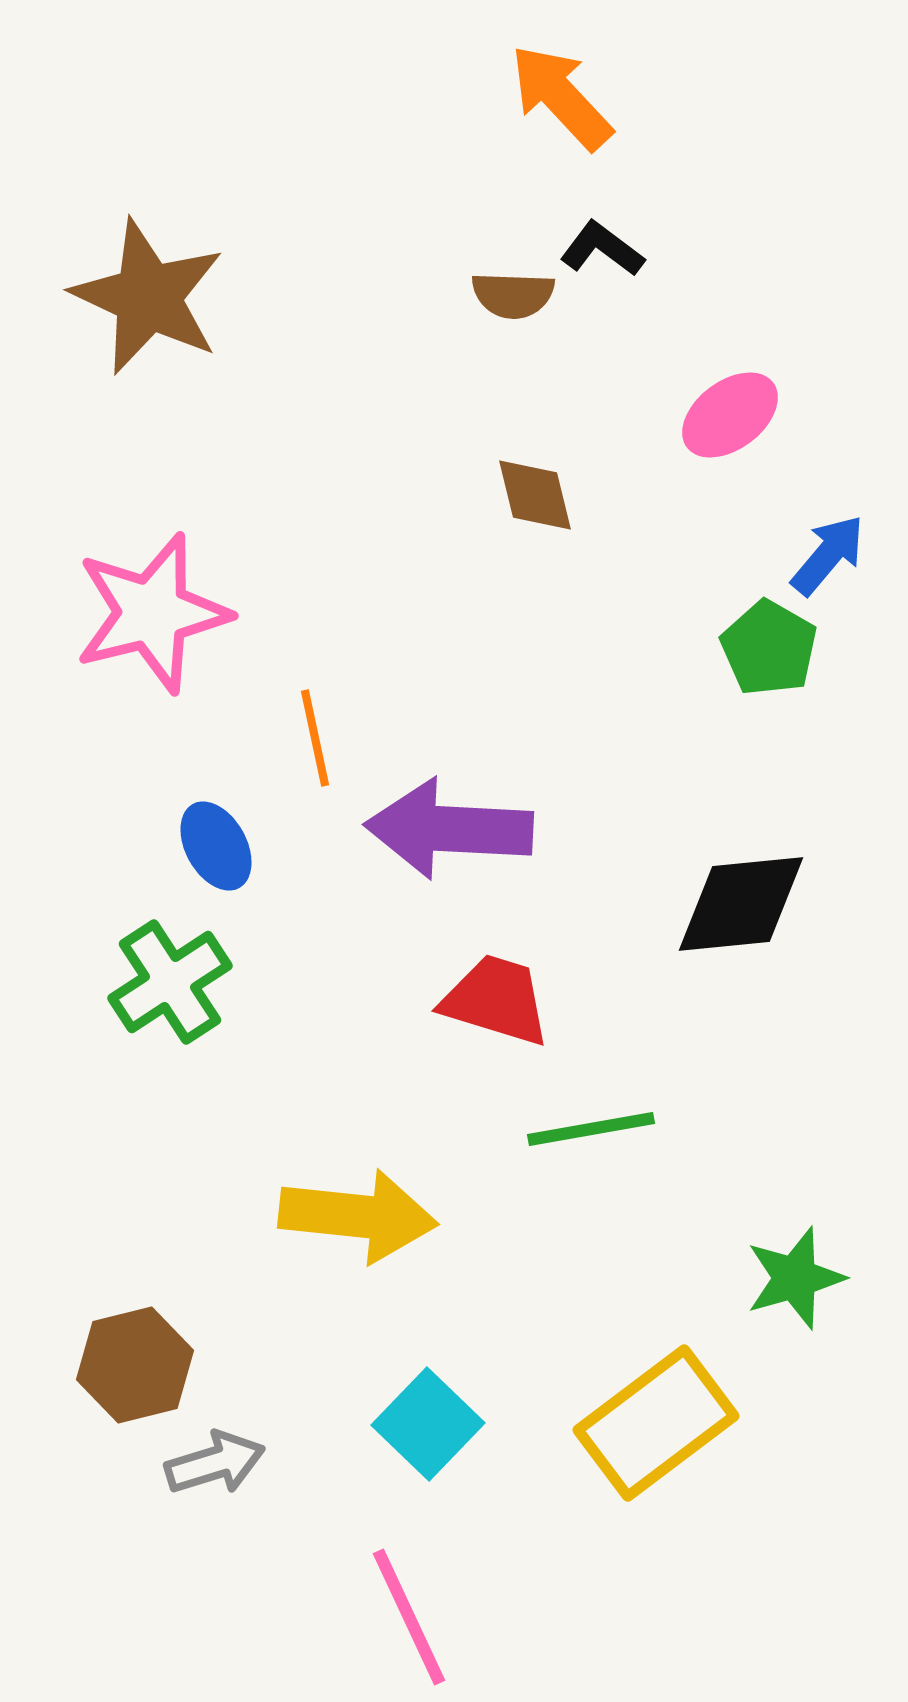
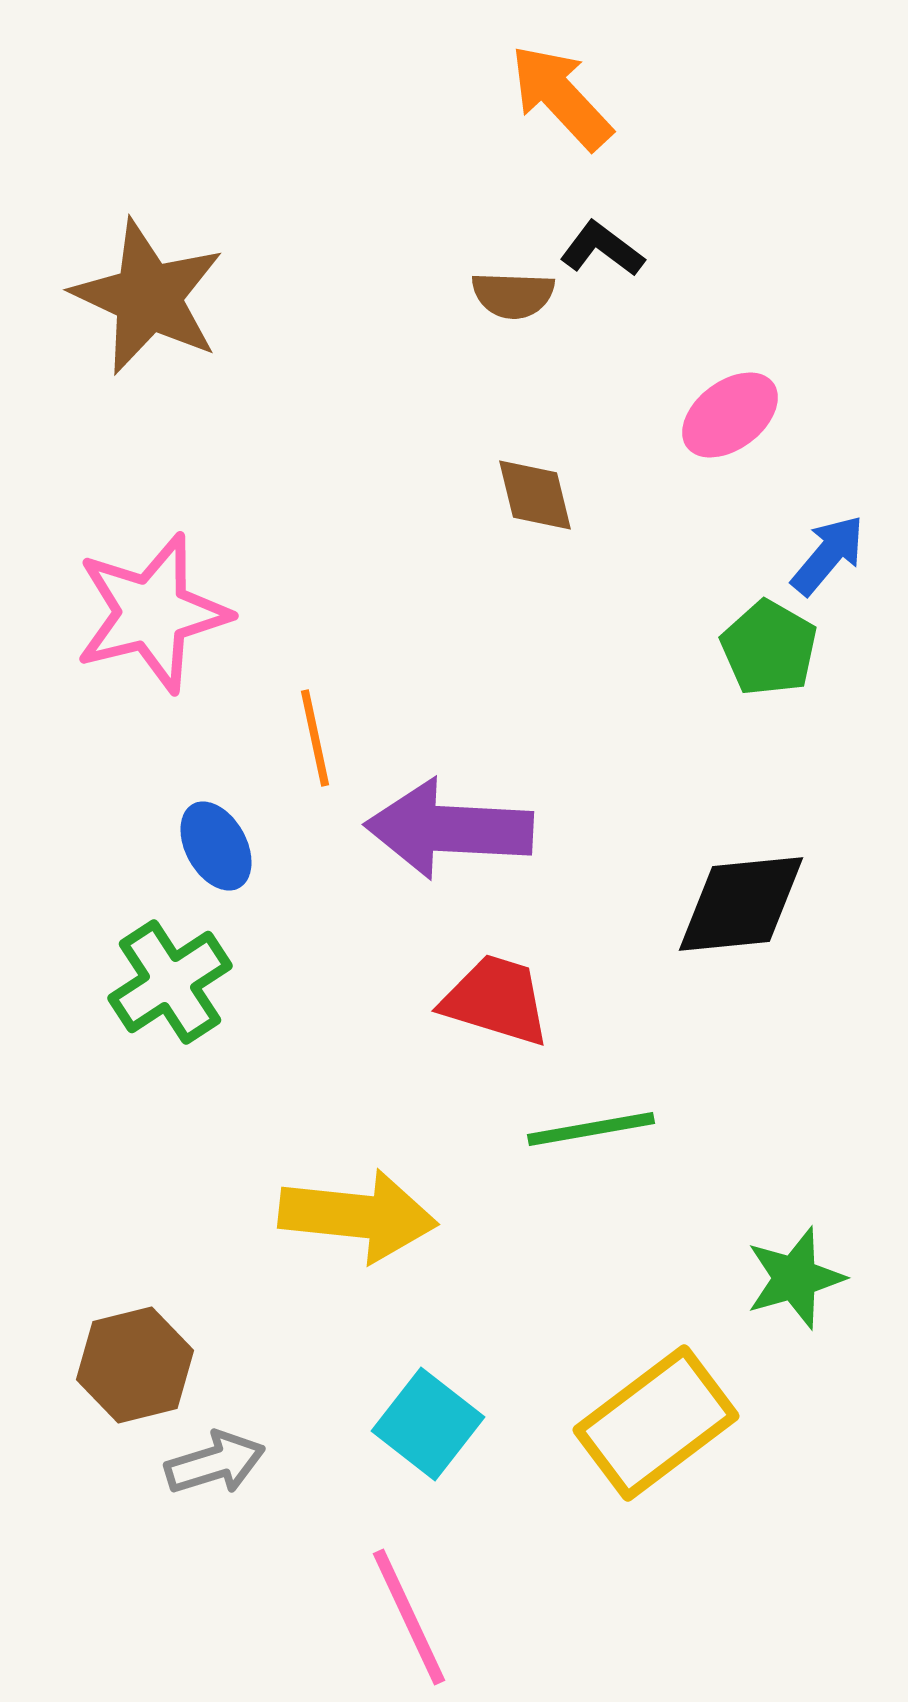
cyan square: rotated 6 degrees counterclockwise
